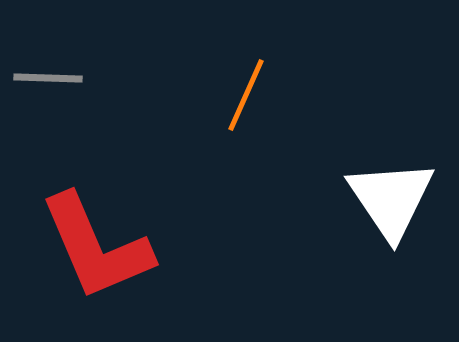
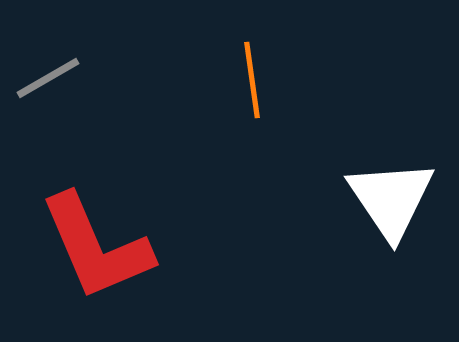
gray line: rotated 32 degrees counterclockwise
orange line: moved 6 px right, 15 px up; rotated 32 degrees counterclockwise
